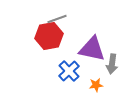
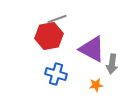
purple triangle: rotated 16 degrees clockwise
blue cross: moved 13 px left, 3 px down; rotated 30 degrees counterclockwise
